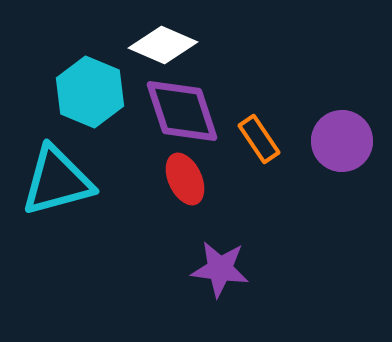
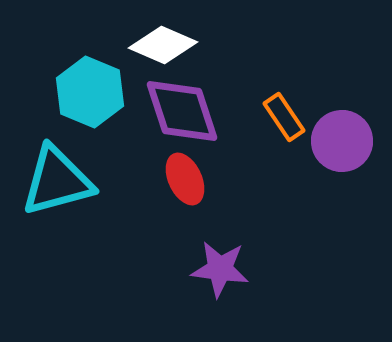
orange rectangle: moved 25 px right, 22 px up
